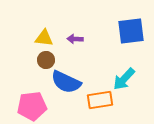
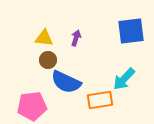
purple arrow: moved 1 px right, 1 px up; rotated 105 degrees clockwise
brown circle: moved 2 px right
